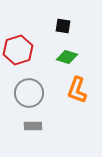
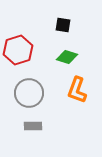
black square: moved 1 px up
